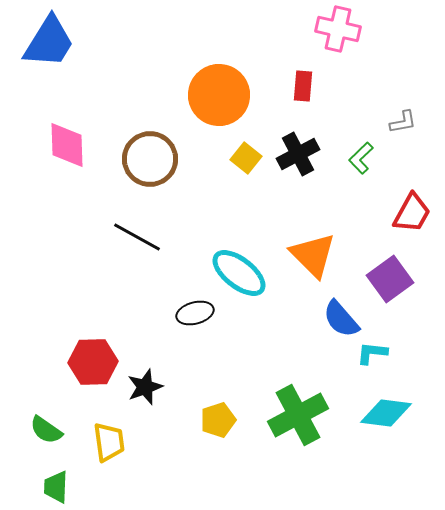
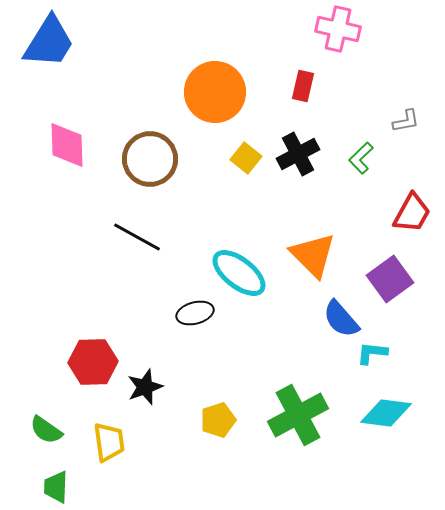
red rectangle: rotated 8 degrees clockwise
orange circle: moved 4 px left, 3 px up
gray L-shape: moved 3 px right, 1 px up
